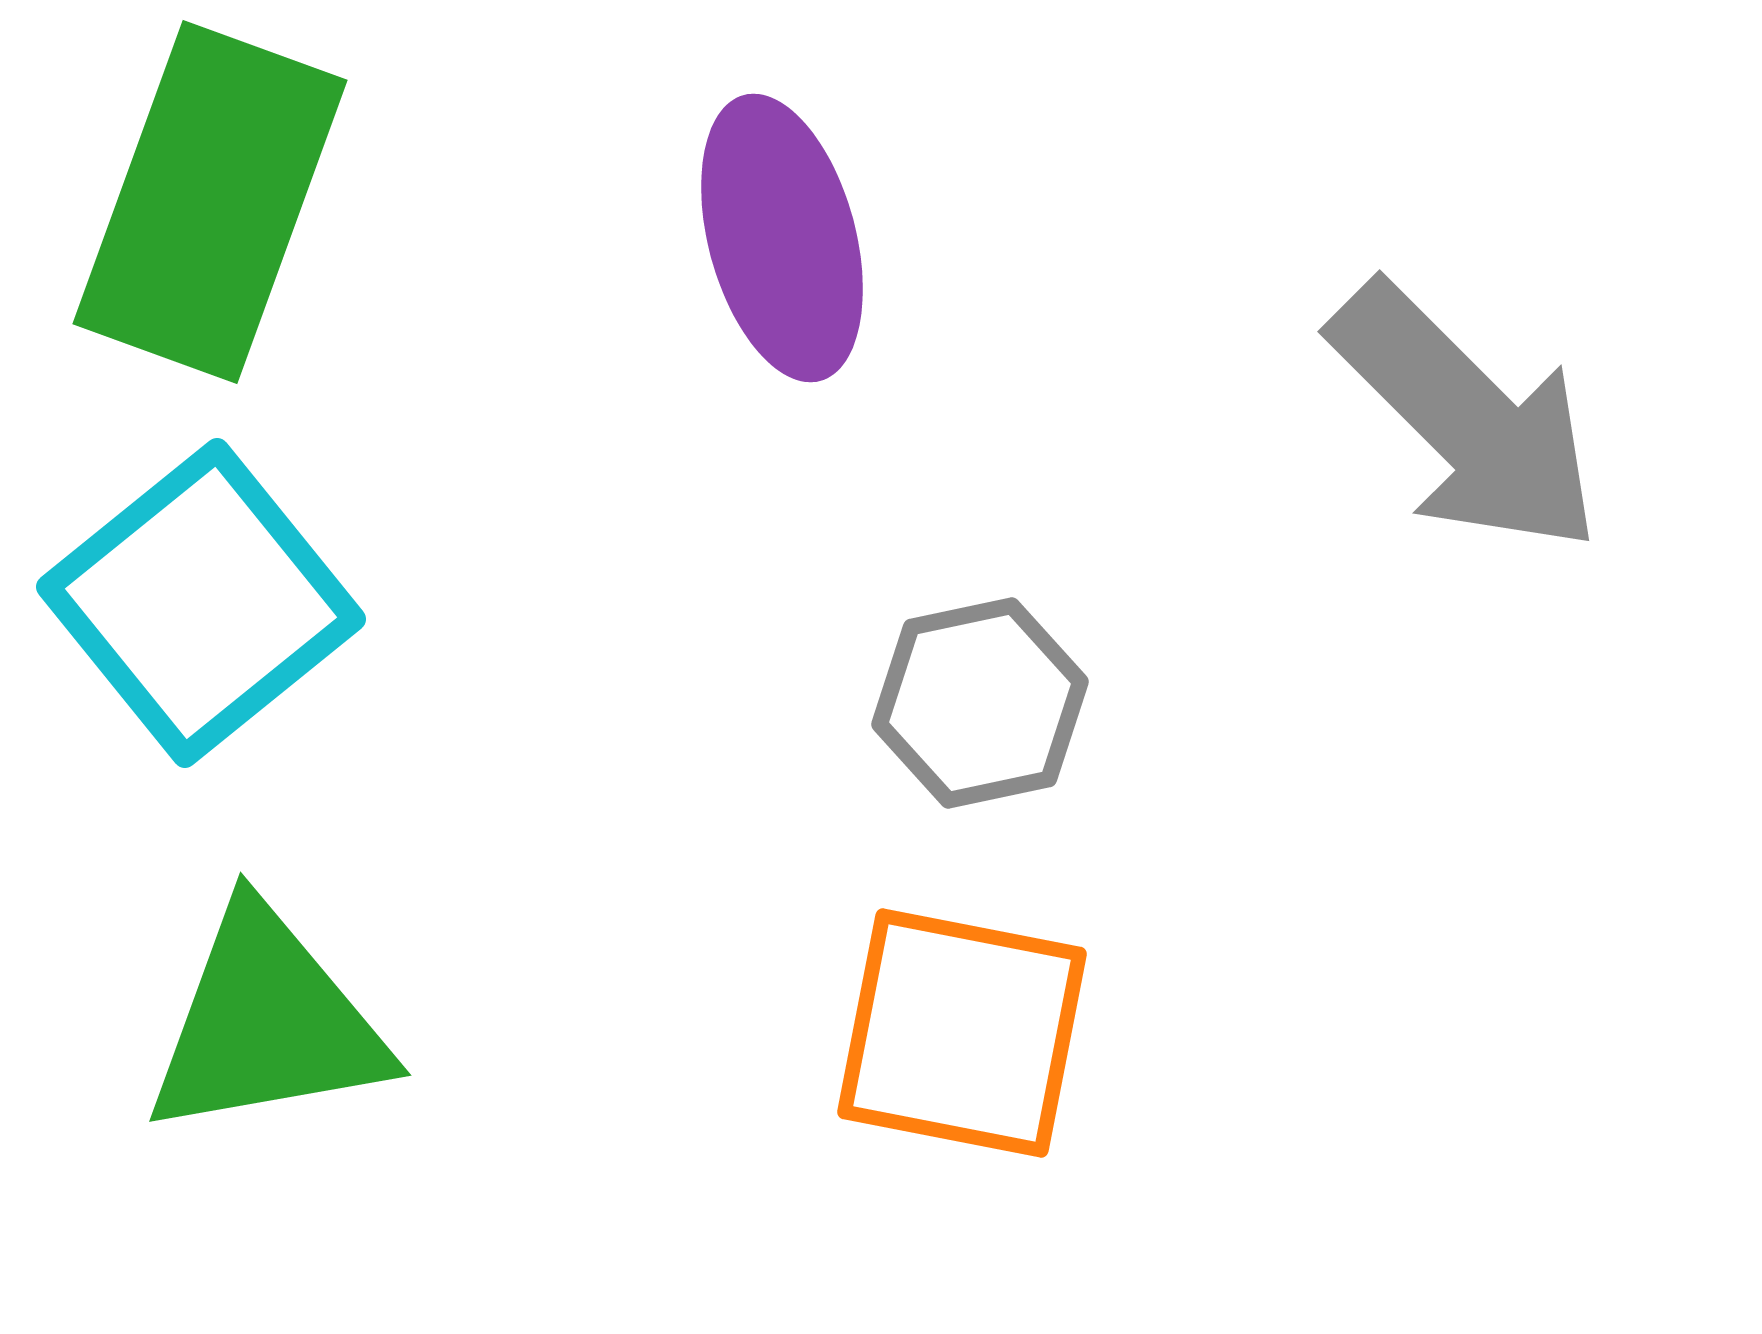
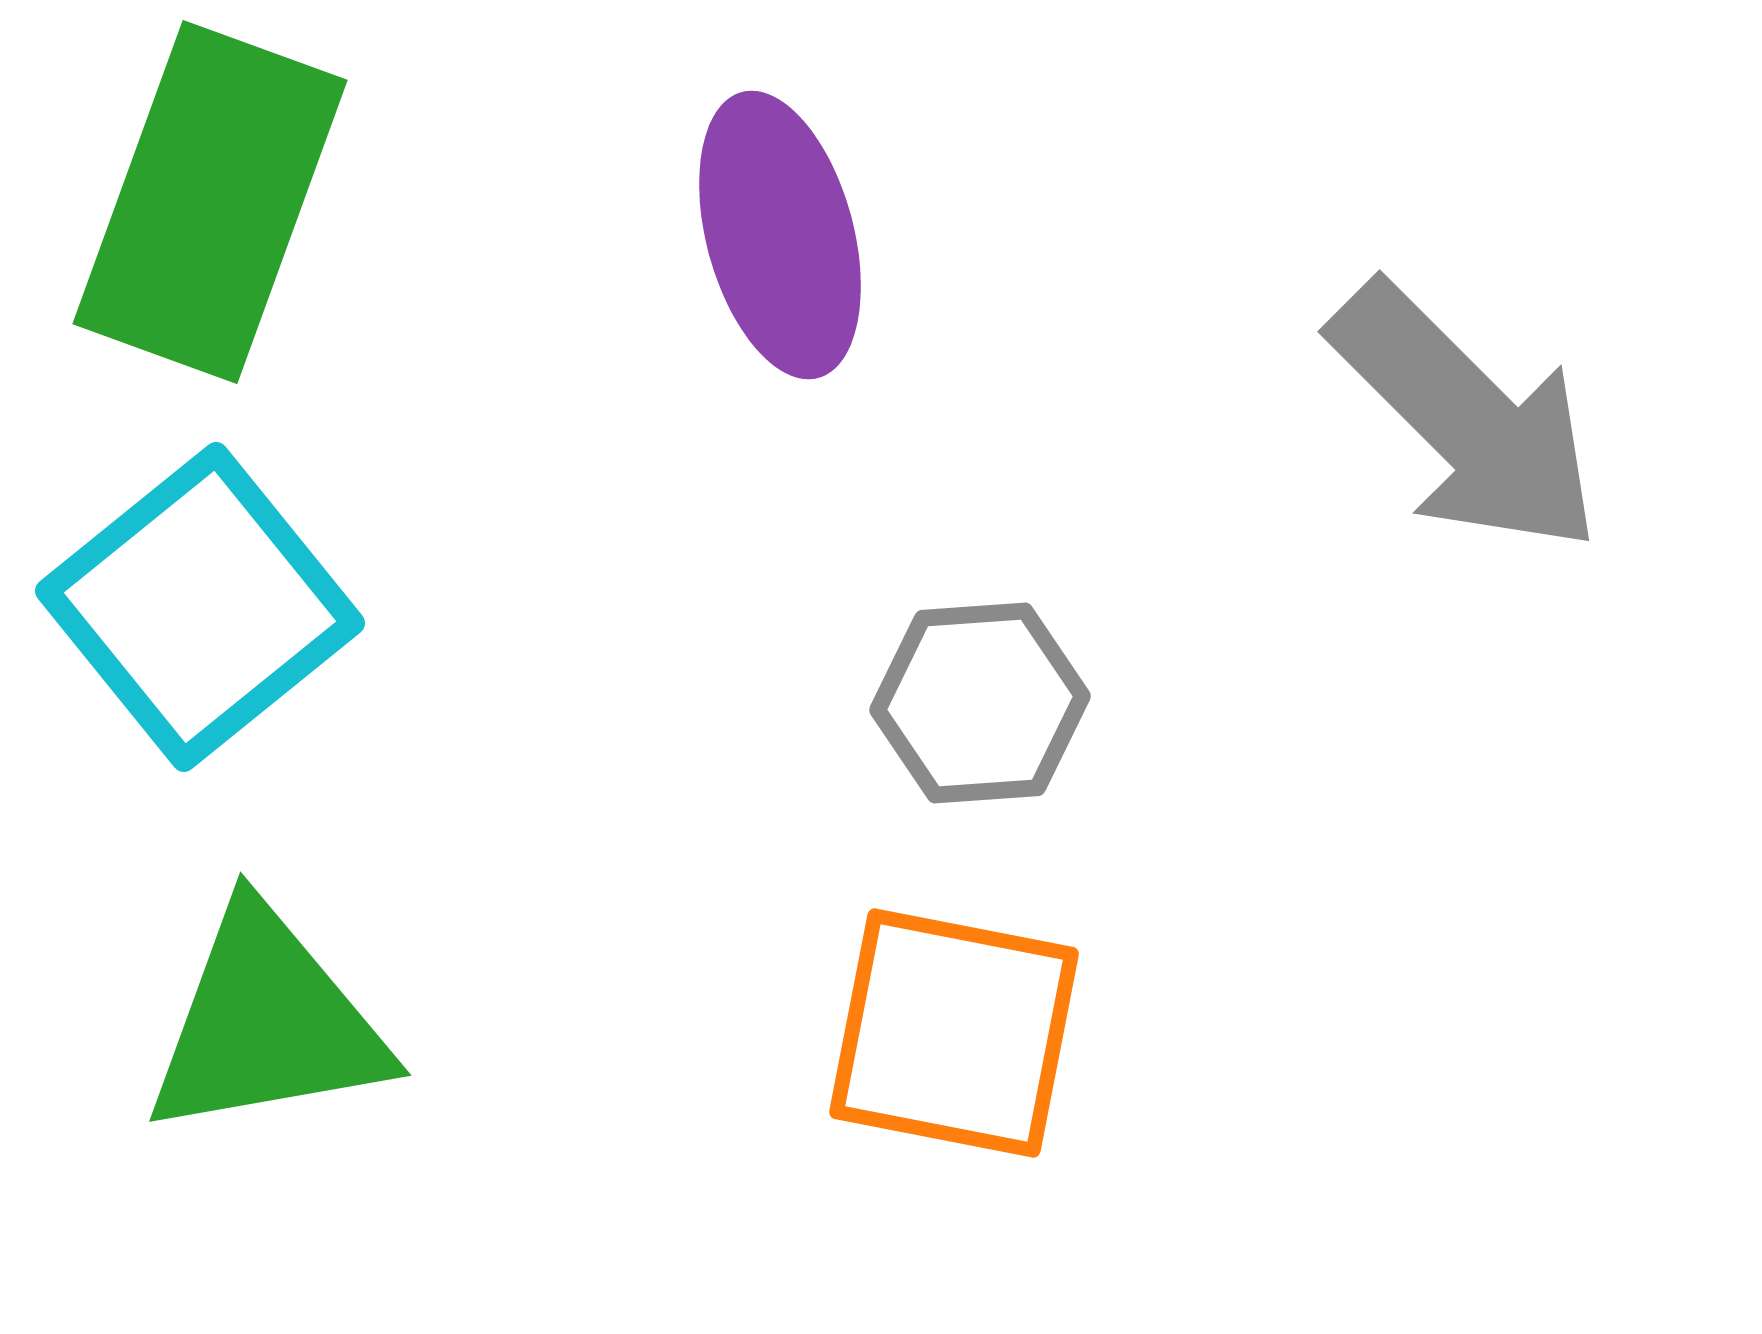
purple ellipse: moved 2 px left, 3 px up
cyan square: moved 1 px left, 4 px down
gray hexagon: rotated 8 degrees clockwise
orange square: moved 8 px left
